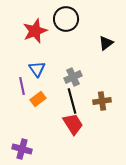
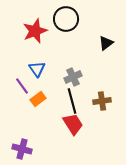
purple line: rotated 24 degrees counterclockwise
